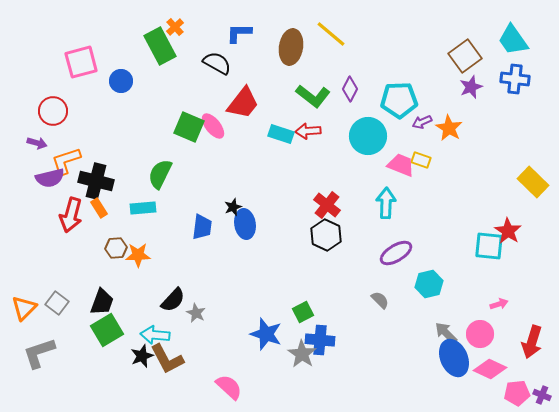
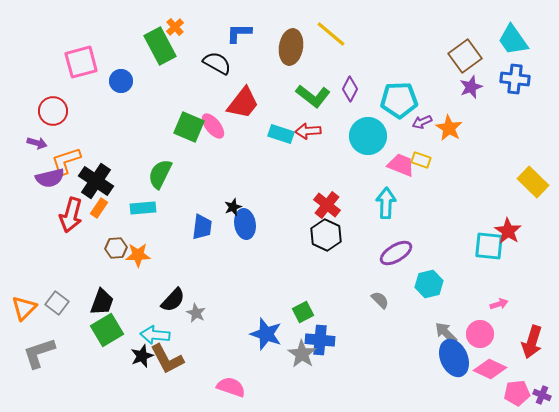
black cross at (96, 181): rotated 20 degrees clockwise
orange rectangle at (99, 208): rotated 66 degrees clockwise
pink semicircle at (229, 387): moved 2 px right; rotated 24 degrees counterclockwise
